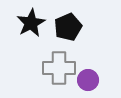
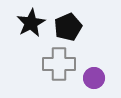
gray cross: moved 4 px up
purple circle: moved 6 px right, 2 px up
